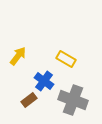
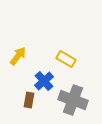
blue cross: rotated 12 degrees clockwise
brown rectangle: rotated 42 degrees counterclockwise
